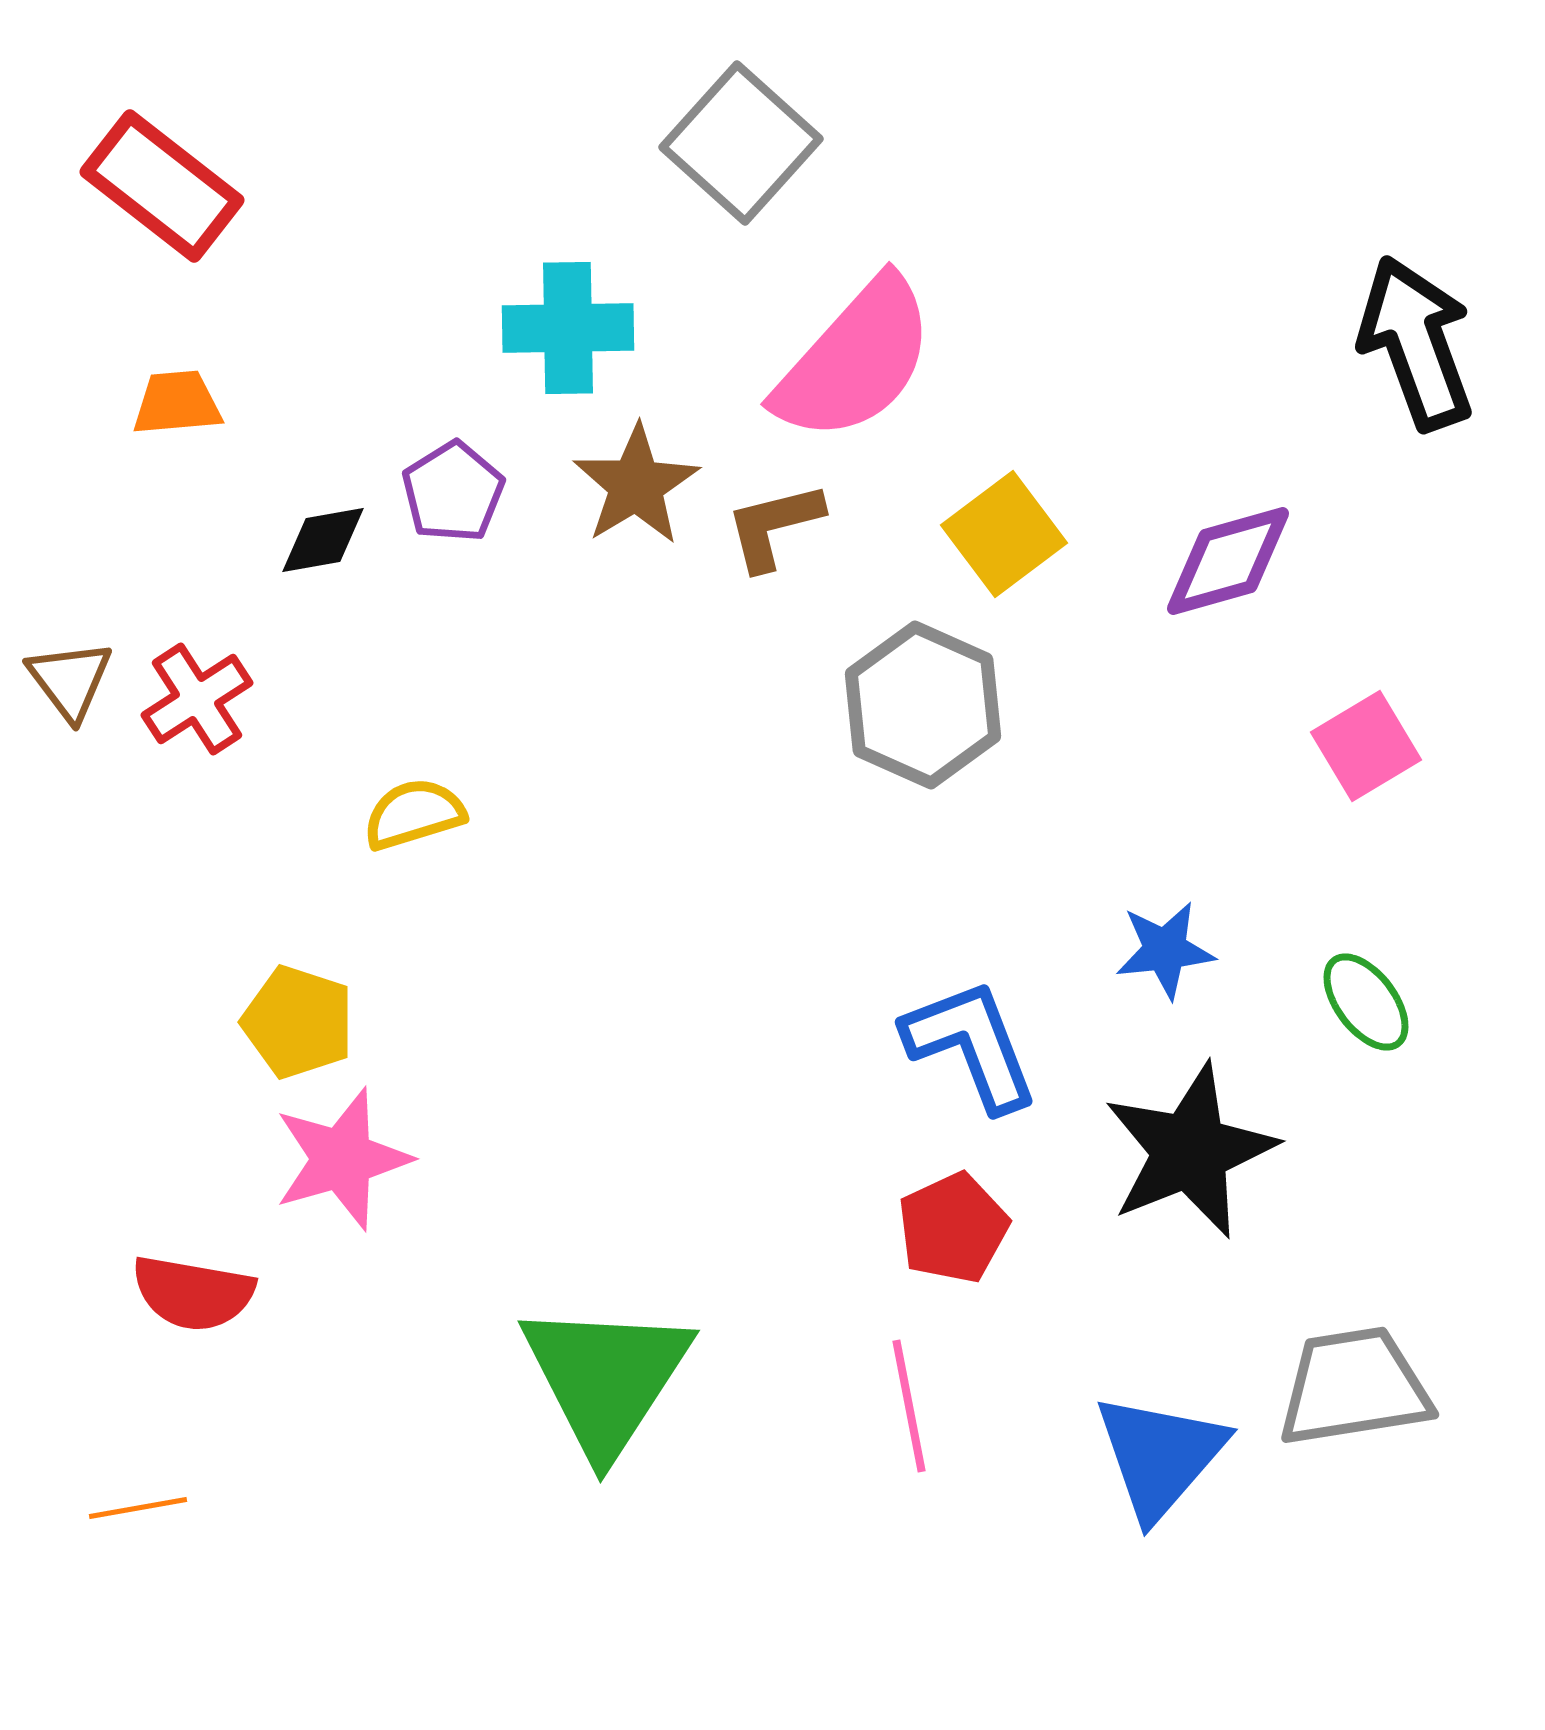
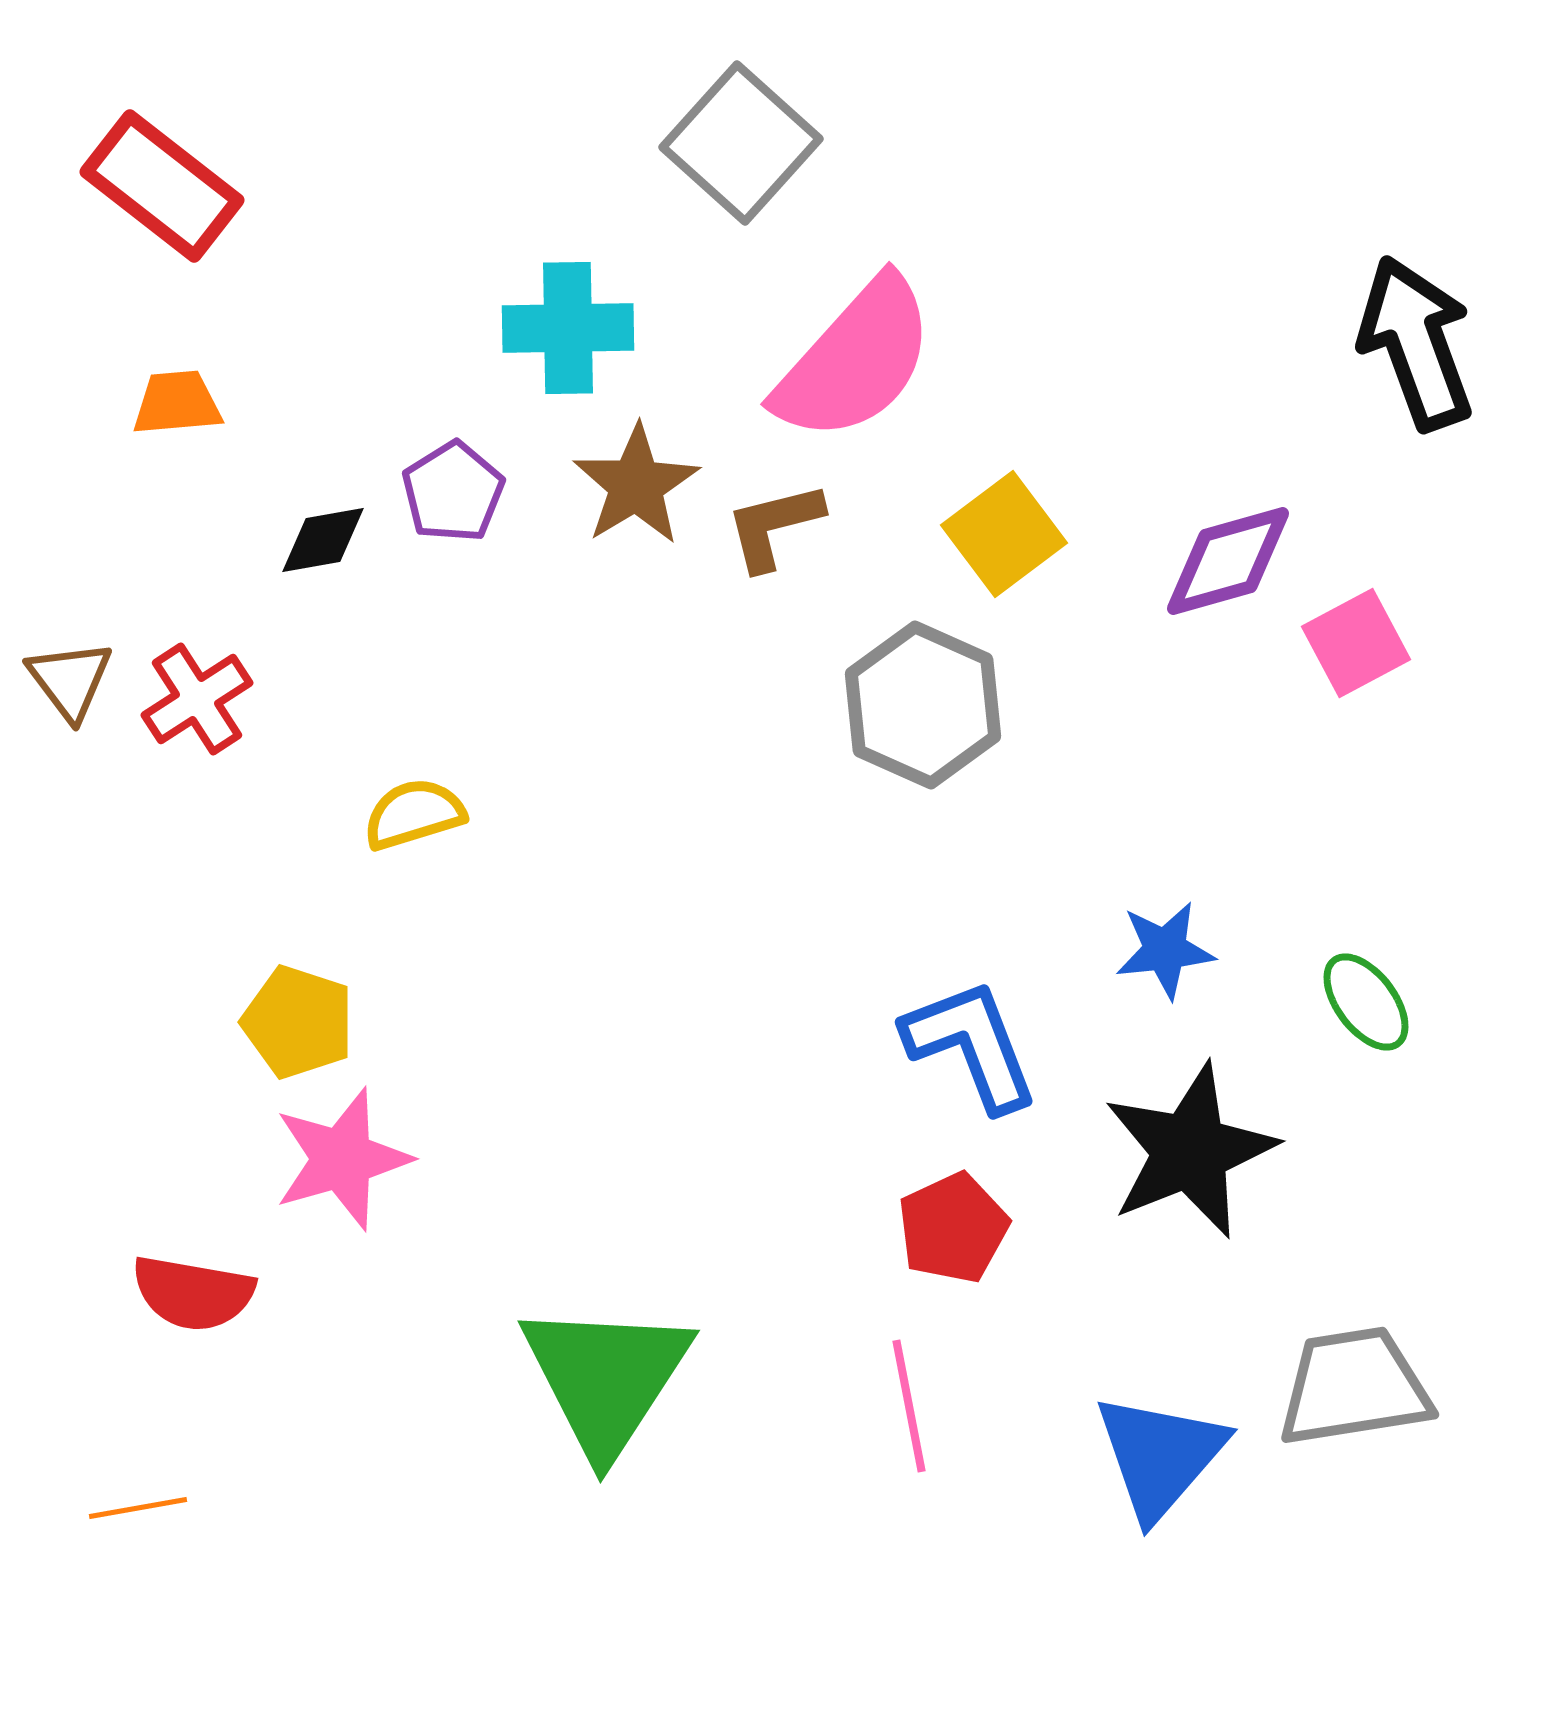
pink square: moved 10 px left, 103 px up; rotated 3 degrees clockwise
